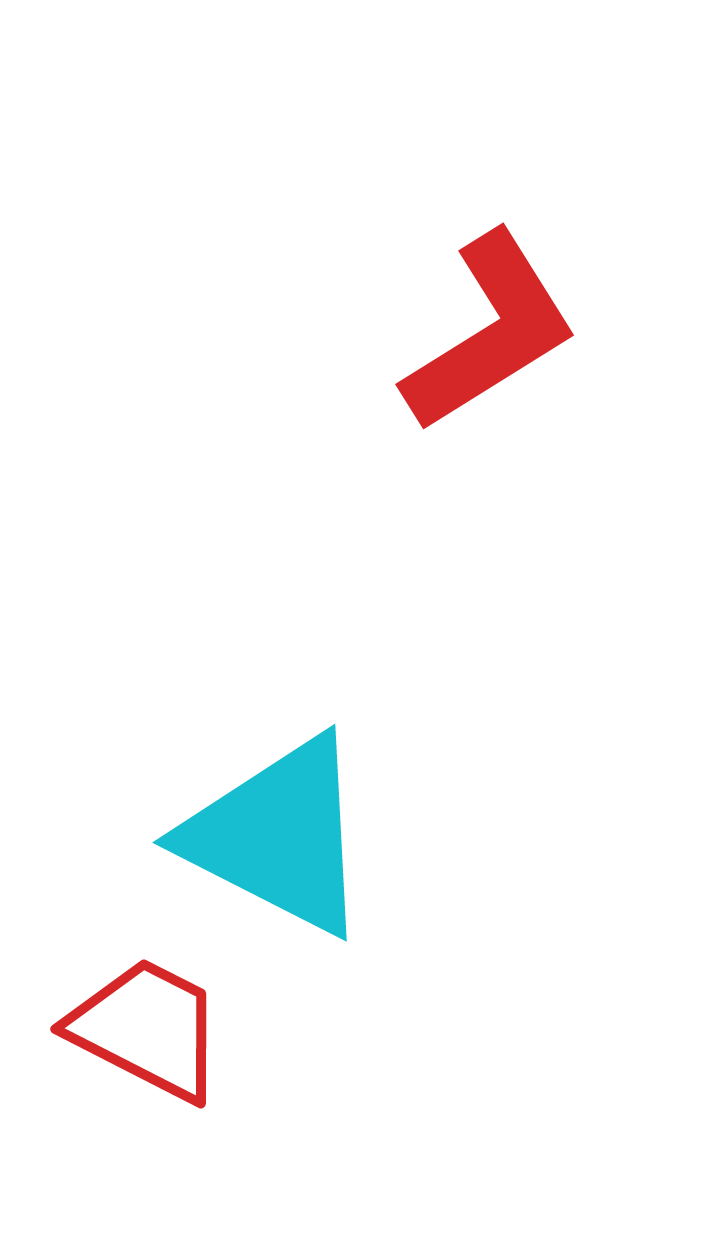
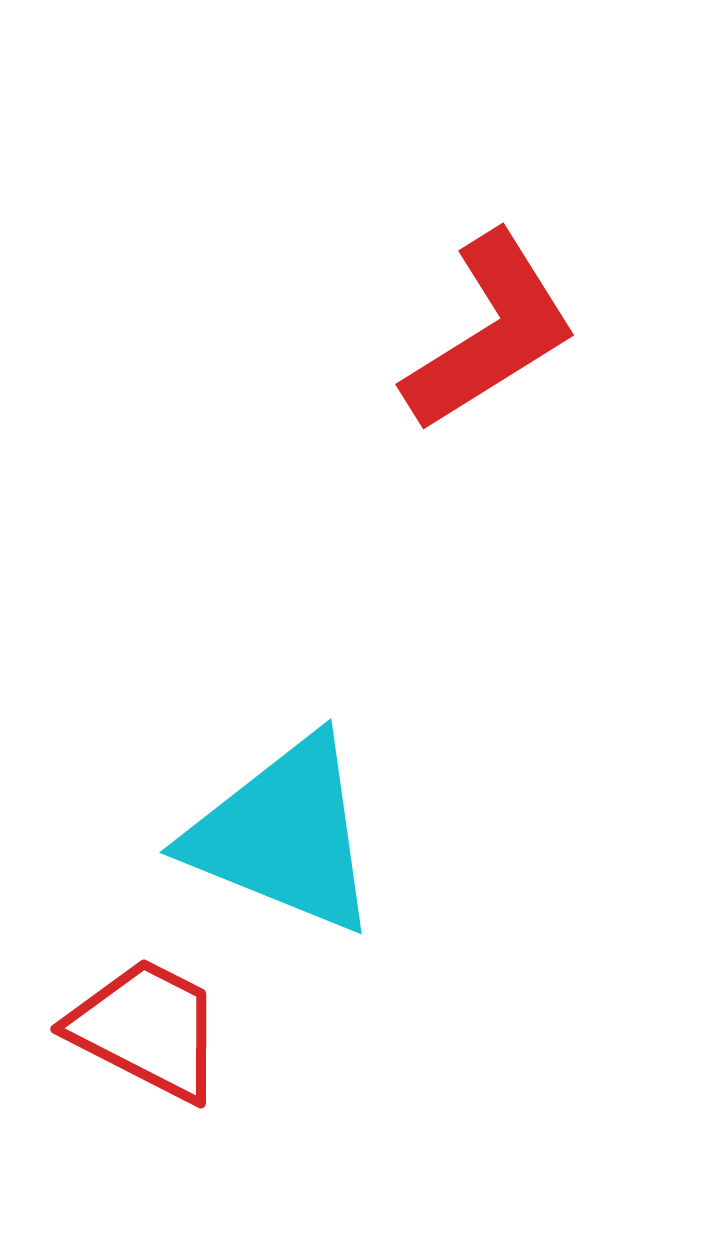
cyan triangle: moved 6 px right, 1 px up; rotated 5 degrees counterclockwise
